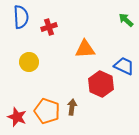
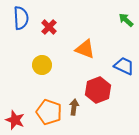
blue semicircle: moved 1 px down
red cross: rotated 28 degrees counterclockwise
orange triangle: rotated 25 degrees clockwise
yellow circle: moved 13 px right, 3 px down
red hexagon: moved 3 px left, 6 px down; rotated 15 degrees clockwise
brown arrow: moved 2 px right
orange pentagon: moved 2 px right, 1 px down
red star: moved 2 px left, 3 px down
